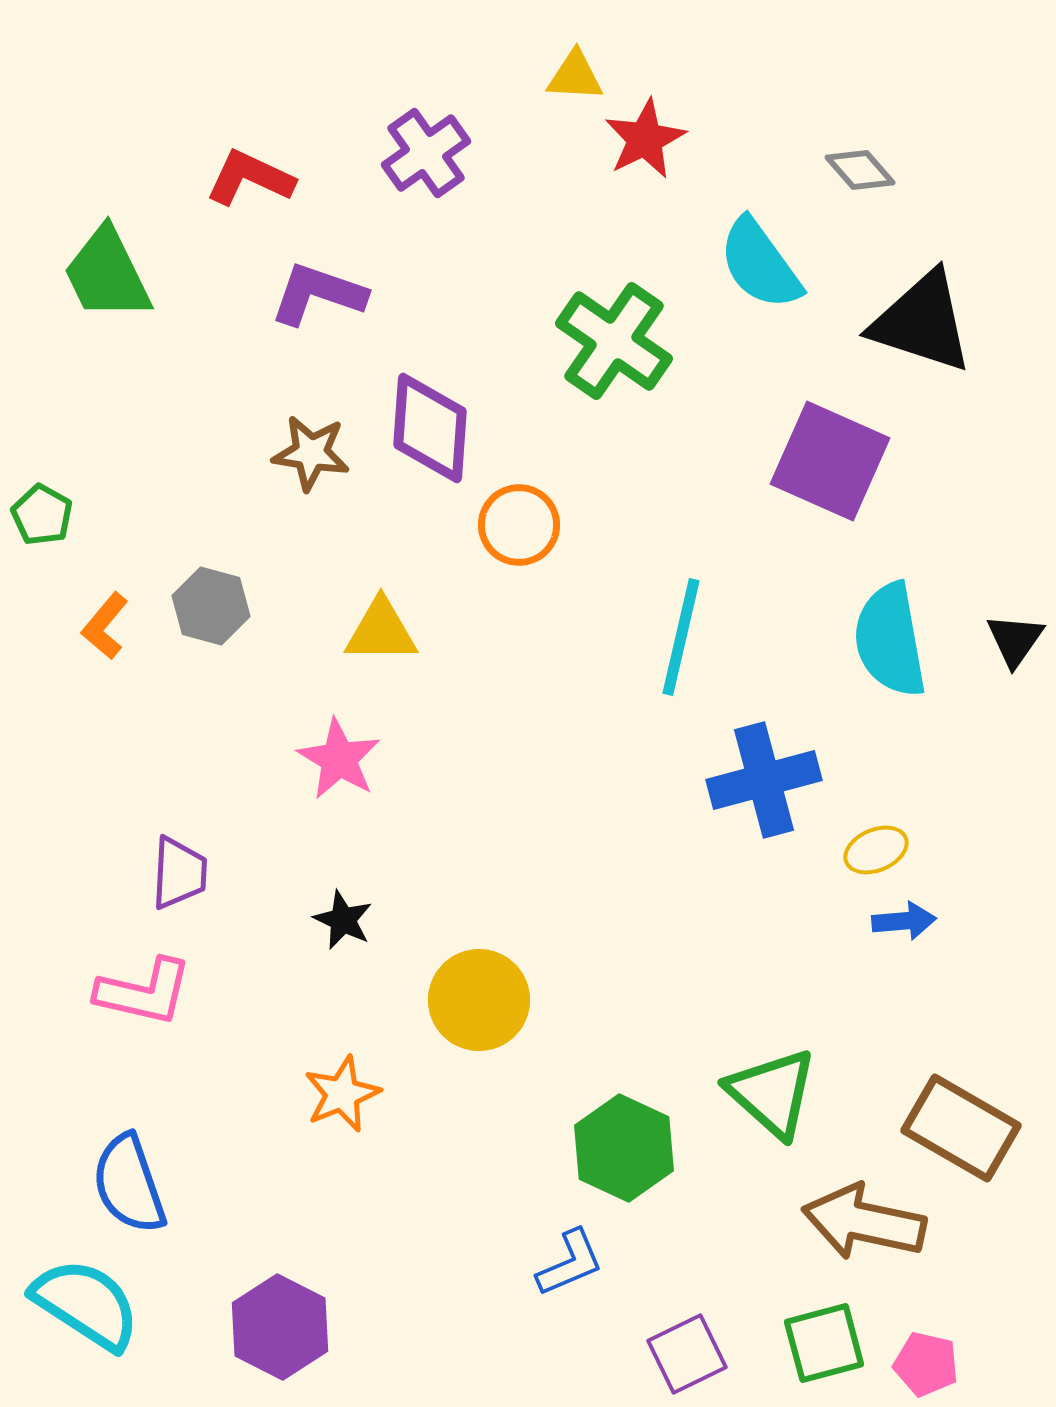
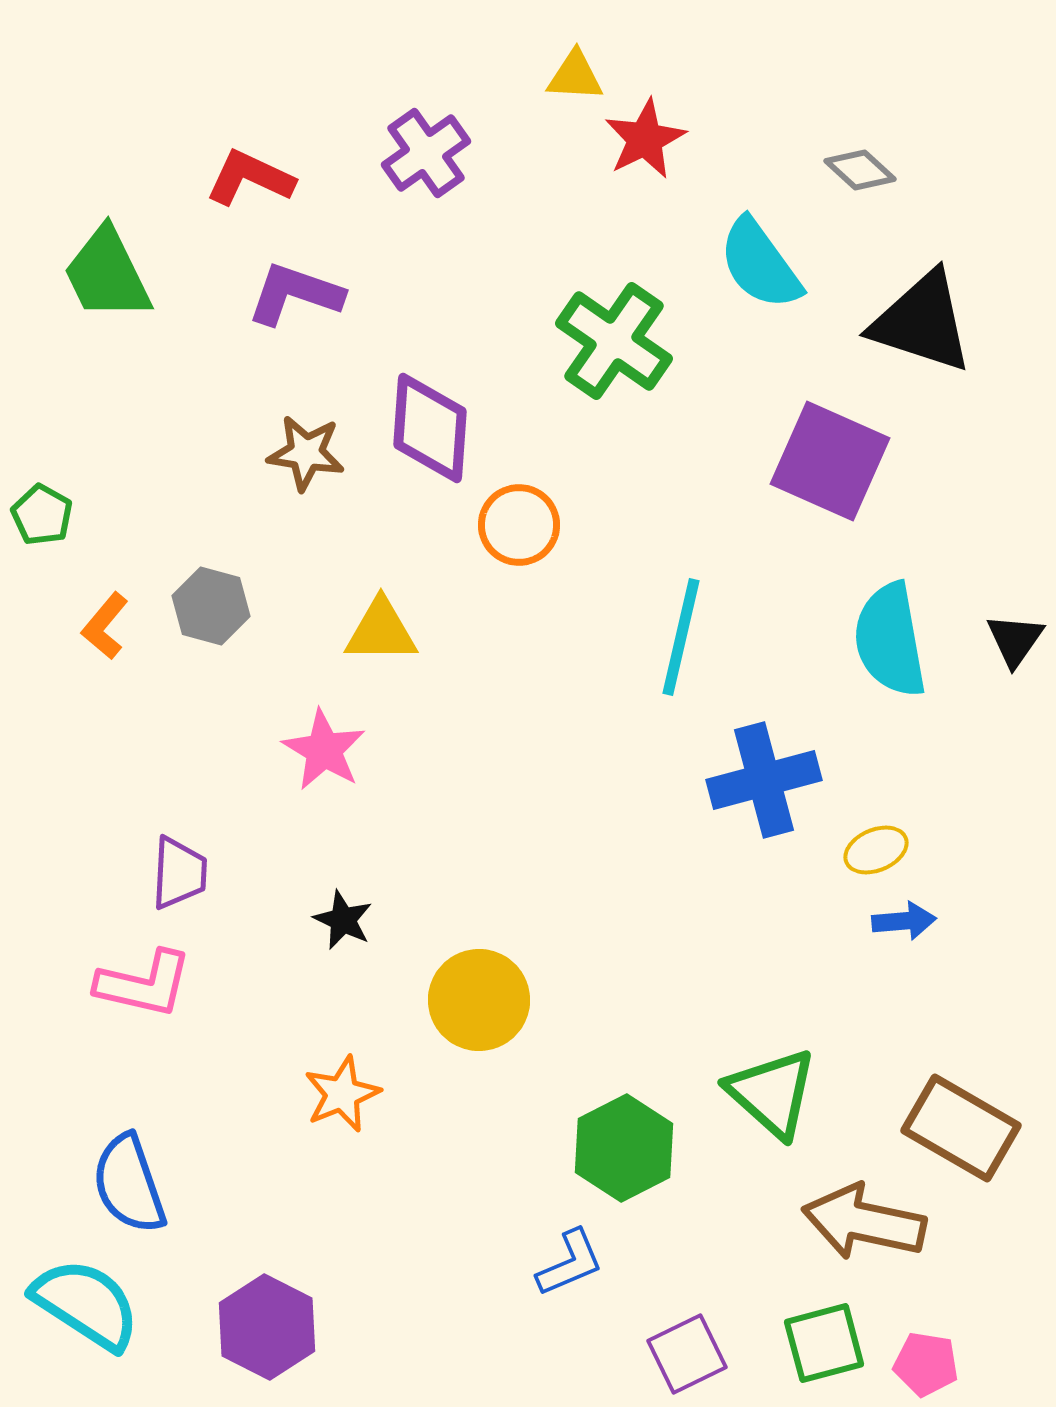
gray diamond at (860, 170): rotated 6 degrees counterclockwise
purple L-shape at (318, 294): moved 23 px left
brown star at (311, 453): moved 5 px left
pink star at (339, 759): moved 15 px left, 9 px up
pink L-shape at (144, 992): moved 8 px up
green hexagon at (624, 1148): rotated 8 degrees clockwise
purple hexagon at (280, 1327): moved 13 px left
pink pentagon at (926, 1364): rotated 4 degrees counterclockwise
